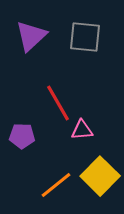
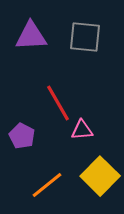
purple triangle: rotated 40 degrees clockwise
purple pentagon: rotated 25 degrees clockwise
orange line: moved 9 px left
